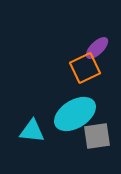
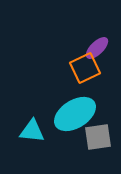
gray square: moved 1 px right, 1 px down
